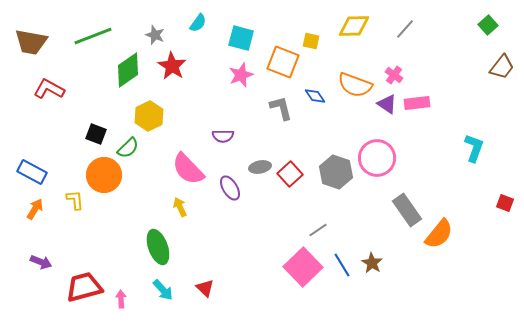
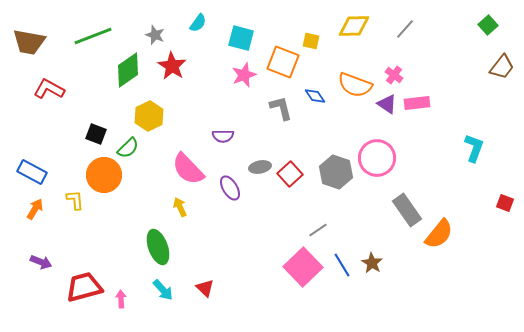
brown trapezoid at (31, 42): moved 2 px left
pink star at (241, 75): moved 3 px right
